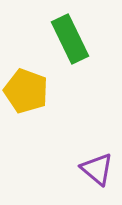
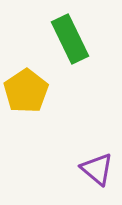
yellow pentagon: rotated 18 degrees clockwise
